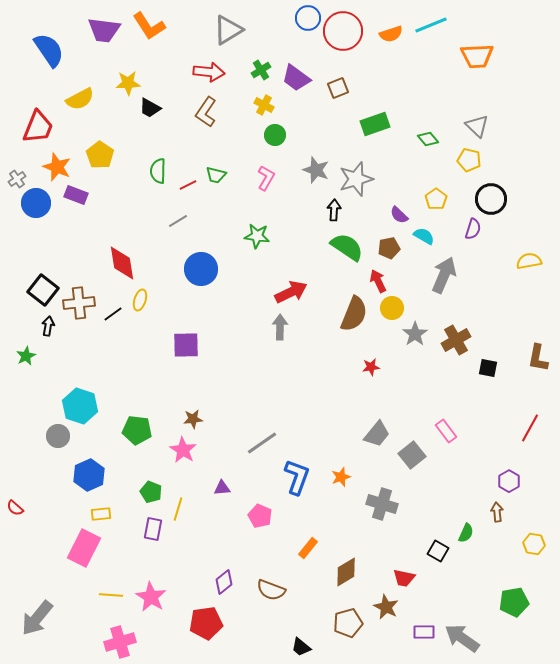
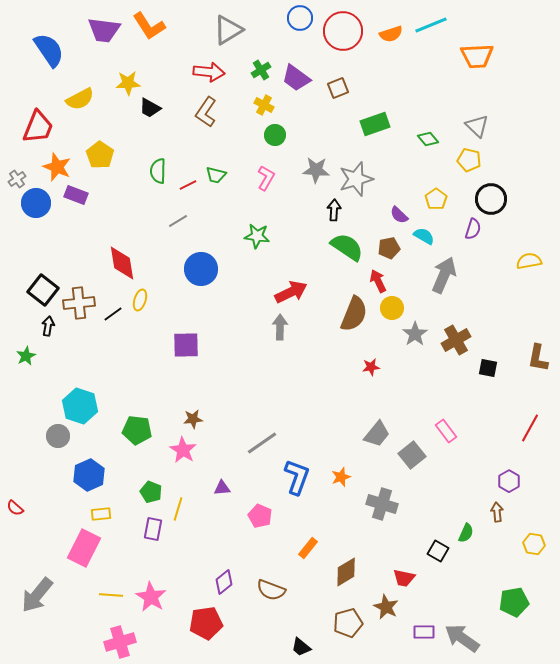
blue circle at (308, 18): moved 8 px left
gray star at (316, 170): rotated 16 degrees counterclockwise
gray arrow at (37, 618): moved 23 px up
